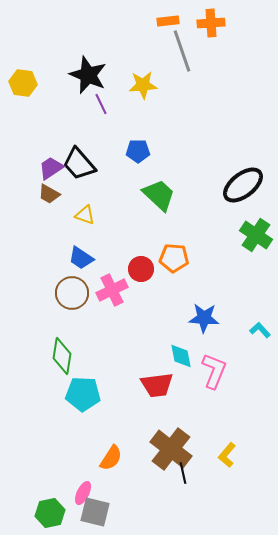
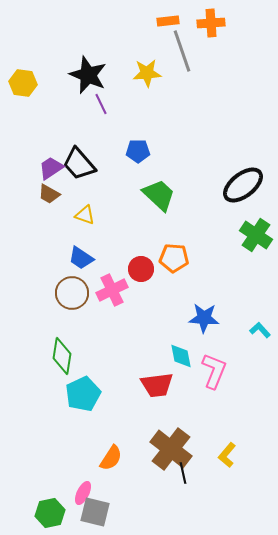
yellow star: moved 4 px right, 12 px up
cyan pentagon: rotated 28 degrees counterclockwise
